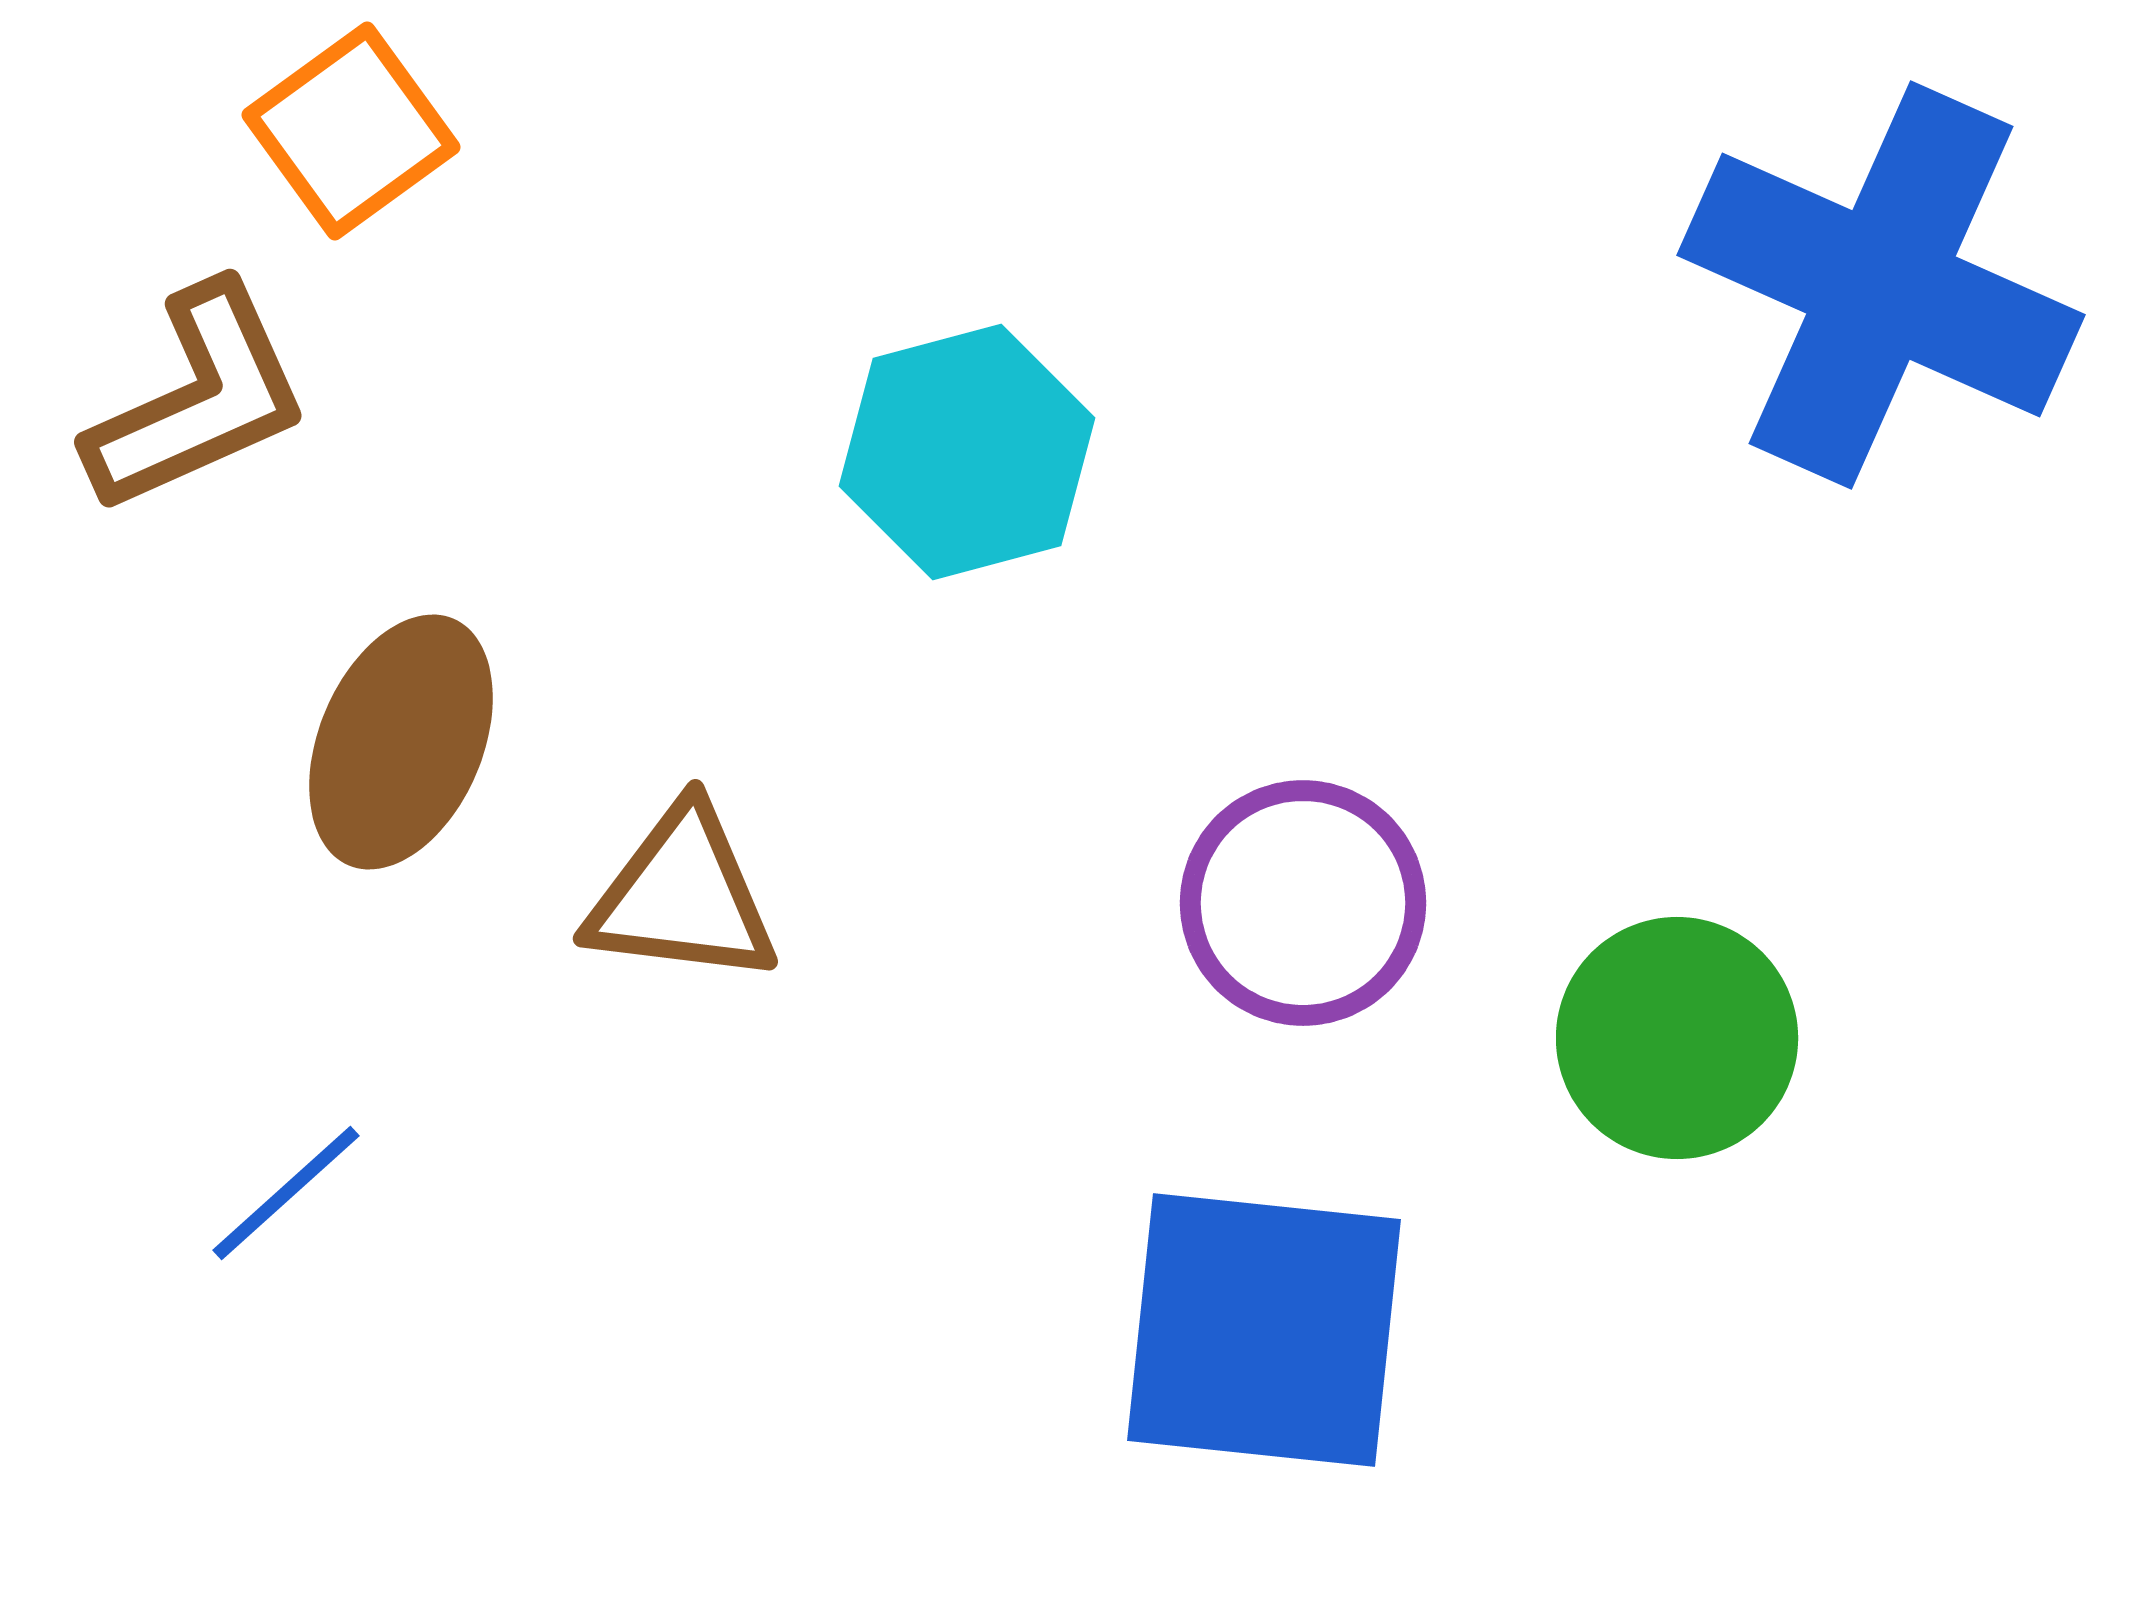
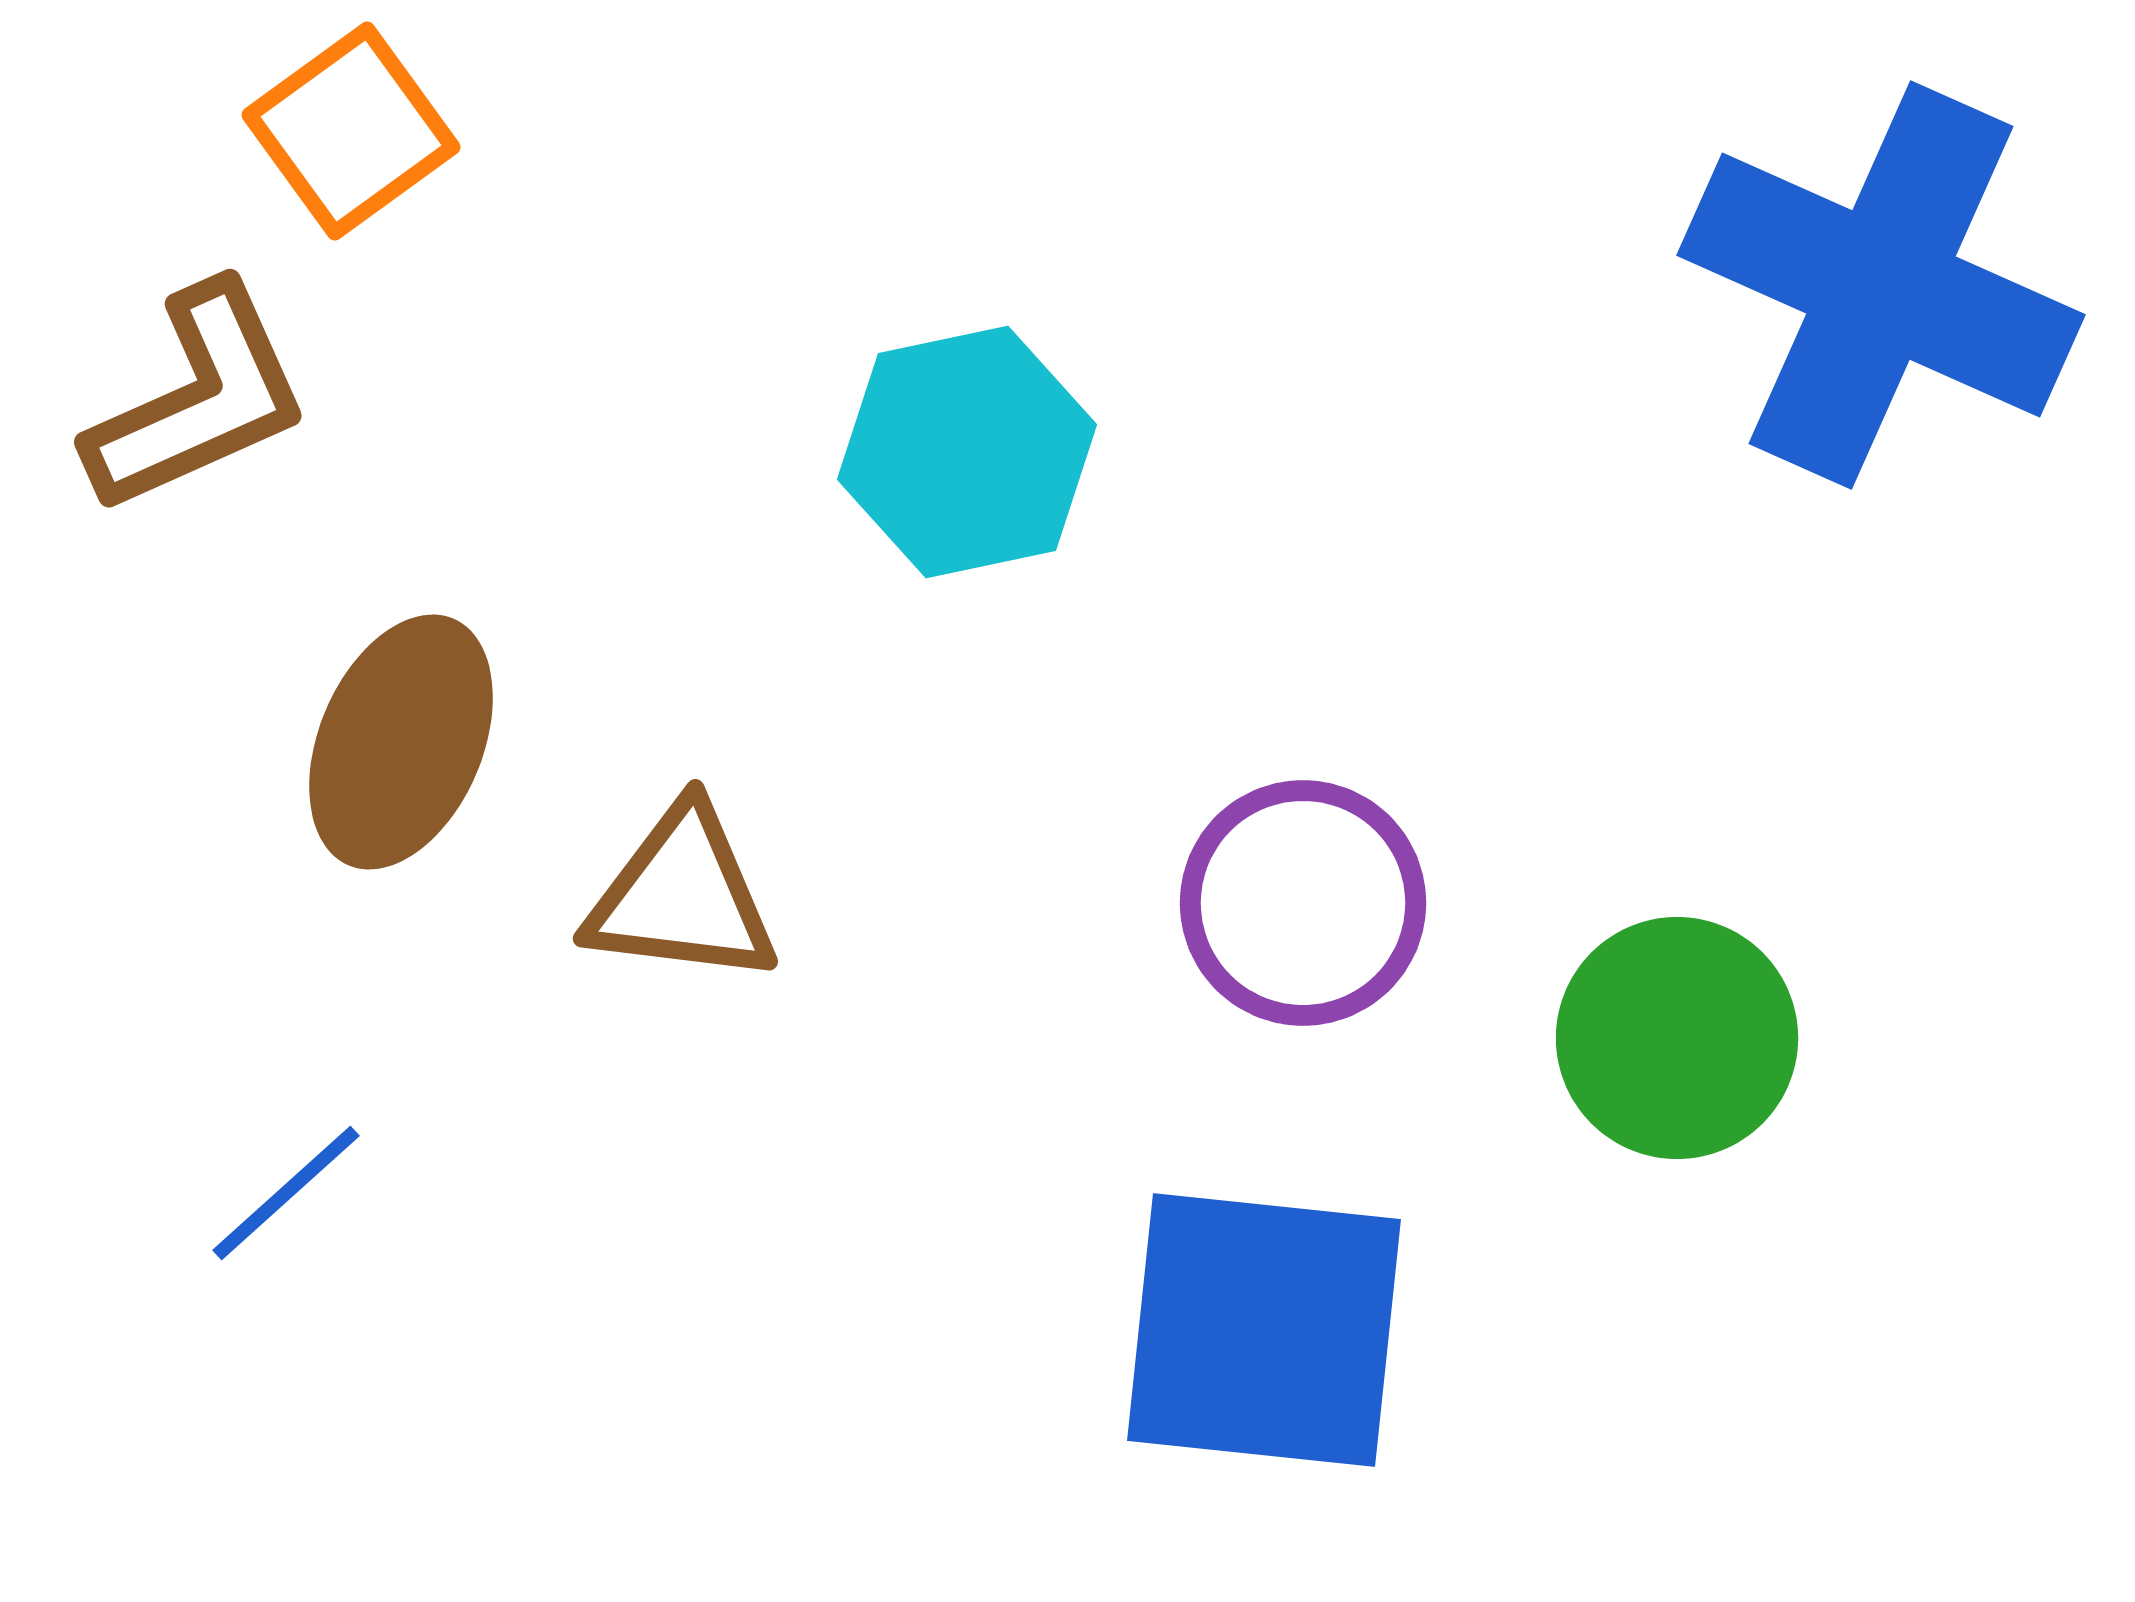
cyan hexagon: rotated 3 degrees clockwise
